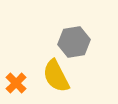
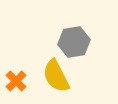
orange cross: moved 2 px up
